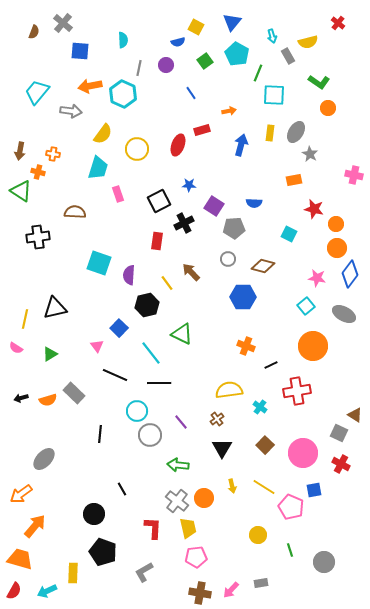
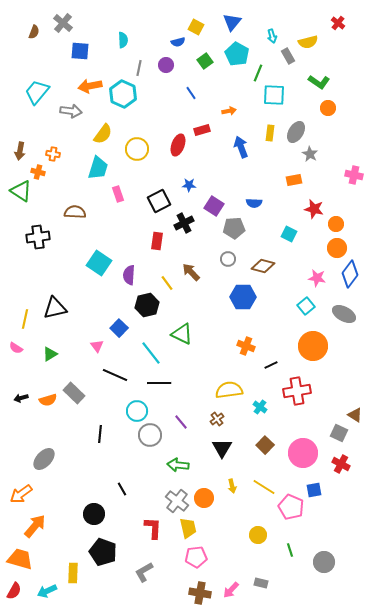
blue arrow at (241, 145): moved 2 px down; rotated 35 degrees counterclockwise
cyan square at (99, 263): rotated 15 degrees clockwise
gray rectangle at (261, 583): rotated 24 degrees clockwise
